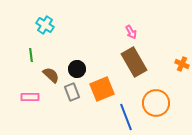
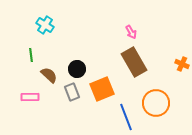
brown semicircle: moved 2 px left
